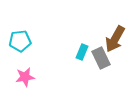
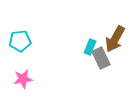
cyan rectangle: moved 8 px right, 5 px up
pink star: moved 2 px left, 2 px down
